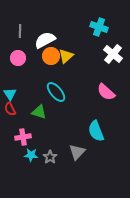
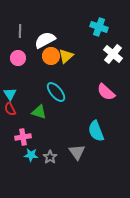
gray triangle: rotated 18 degrees counterclockwise
